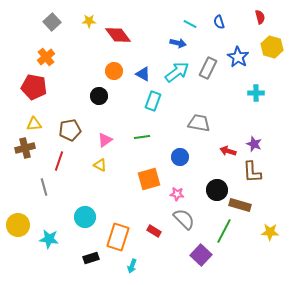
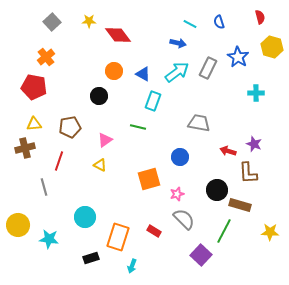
brown pentagon at (70, 130): moved 3 px up
green line at (142, 137): moved 4 px left, 10 px up; rotated 21 degrees clockwise
brown L-shape at (252, 172): moved 4 px left, 1 px down
pink star at (177, 194): rotated 24 degrees counterclockwise
